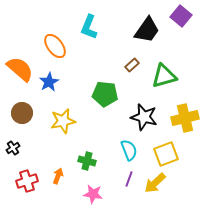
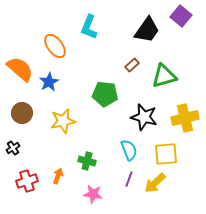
yellow square: rotated 15 degrees clockwise
